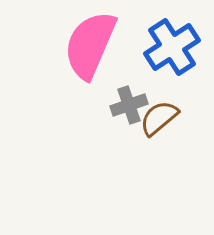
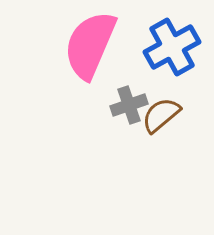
blue cross: rotated 4 degrees clockwise
brown semicircle: moved 2 px right, 3 px up
